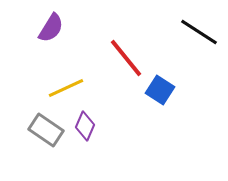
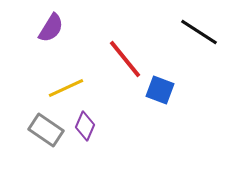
red line: moved 1 px left, 1 px down
blue square: rotated 12 degrees counterclockwise
